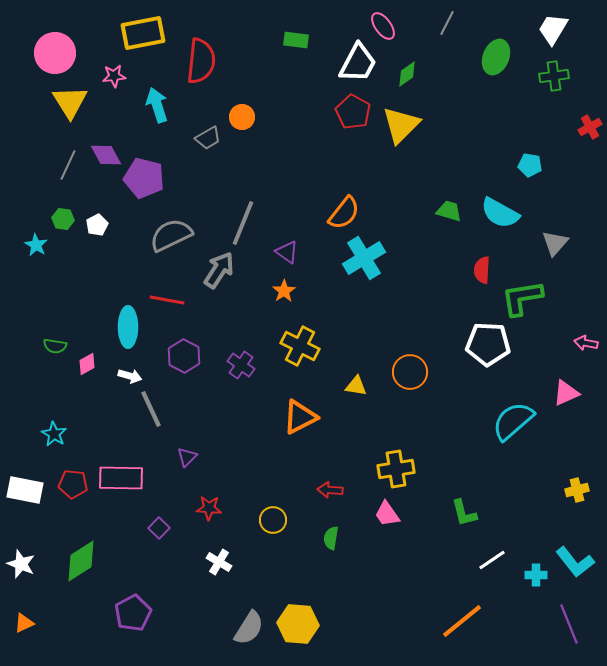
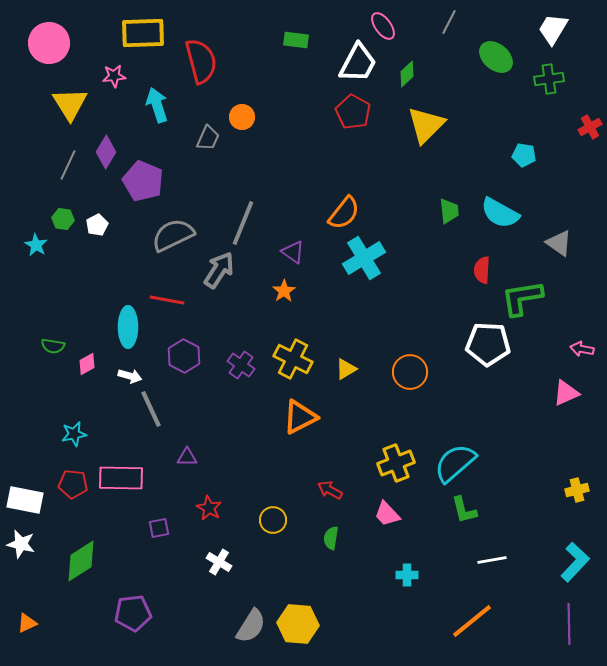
gray line at (447, 23): moved 2 px right, 1 px up
yellow rectangle at (143, 33): rotated 9 degrees clockwise
pink circle at (55, 53): moved 6 px left, 10 px up
green ellipse at (496, 57): rotated 72 degrees counterclockwise
red semicircle at (201, 61): rotated 21 degrees counterclockwise
green diamond at (407, 74): rotated 8 degrees counterclockwise
green cross at (554, 76): moved 5 px left, 3 px down
yellow triangle at (70, 102): moved 2 px down
yellow triangle at (401, 125): moved 25 px right
gray trapezoid at (208, 138): rotated 36 degrees counterclockwise
purple diamond at (106, 155): moved 3 px up; rotated 60 degrees clockwise
cyan pentagon at (530, 165): moved 6 px left, 10 px up
purple pentagon at (144, 178): moved 1 px left, 3 px down; rotated 9 degrees clockwise
green trapezoid at (449, 211): rotated 68 degrees clockwise
gray semicircle at (171, 235): moved 2 px right
gray triangle at (555, 243): moved 4 px right; rotated 36 degrees counterclockwise
purple triangle at (287, 252): moved 6 px right
pink arrow at (586, 343): moved 4 px left, 6 px down
green semicircle at (55, 346): moved 2 px left
yellow cross at (300, 346): moved 7 px left, 13 px down
yellow triangle at (356, 386): moved 10 px left, 17 px up; rotated 40 degrees counterclockwise
cyan semicircle at (513, 421): moved 58 px left, 42 px down
cyan star at (54, 434): moved 20 px right; rotated 30 degrees clockwise
purple triangle at (187, 457): rotated 45 degrees clockwise
yellow cross at (396, 469): moved 6 px up; rotated 12 degrees counterclockwise
white rectangle at (25, 490): moved 10 px down
red arrow at (330, 490): rotated 25 degrees clockwise
red star at (209, 508): rotated 25 degrees clockwise
green L-shape at (464, 513): moved 3 px up
pink trapezoid at (387, 514): rotated 8 degrees counterclockwise
purple square at (159, 528): rotated 35 degrees clockwise
white line at (492, 560): rotated 24 degrees clockwise
cyan L-shape at (575, 562): rotated 99 degrees counterclockwise
white star at (21, 564): moved 20 px up; rotated 8 degrees counterclockwise
cyan cross at (536, 575): moved 129 px left
purple pentagon at (133, 613): rotated 21 degrees clockwise
orange line at (462, 621): moved 10 px right
orange triangle at (24, 623): moved 3 px right
purple line at (569, 624): rotated 21 degrees clockwise
gray semicircle at (249, 628): moved 2 px right, 2 px up
